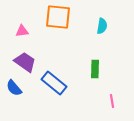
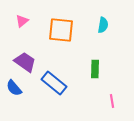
orange square: moved 3 px right, 13 px down
cyan semicircle: moved 1 px right, 1 px up
pink triangle: moved 10 px up; rotated 32 degrees counterclockwise
